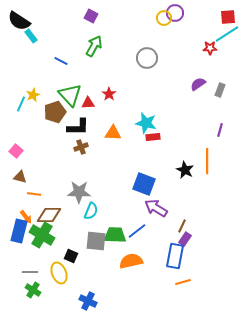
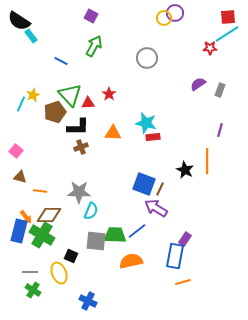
orange line at (34, 194): moved 6 px right, 3 px up
brown line at (182, 226): moved 22 px left, 37 px up
